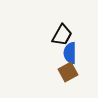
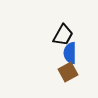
black trapezoid: moved 1 px right
